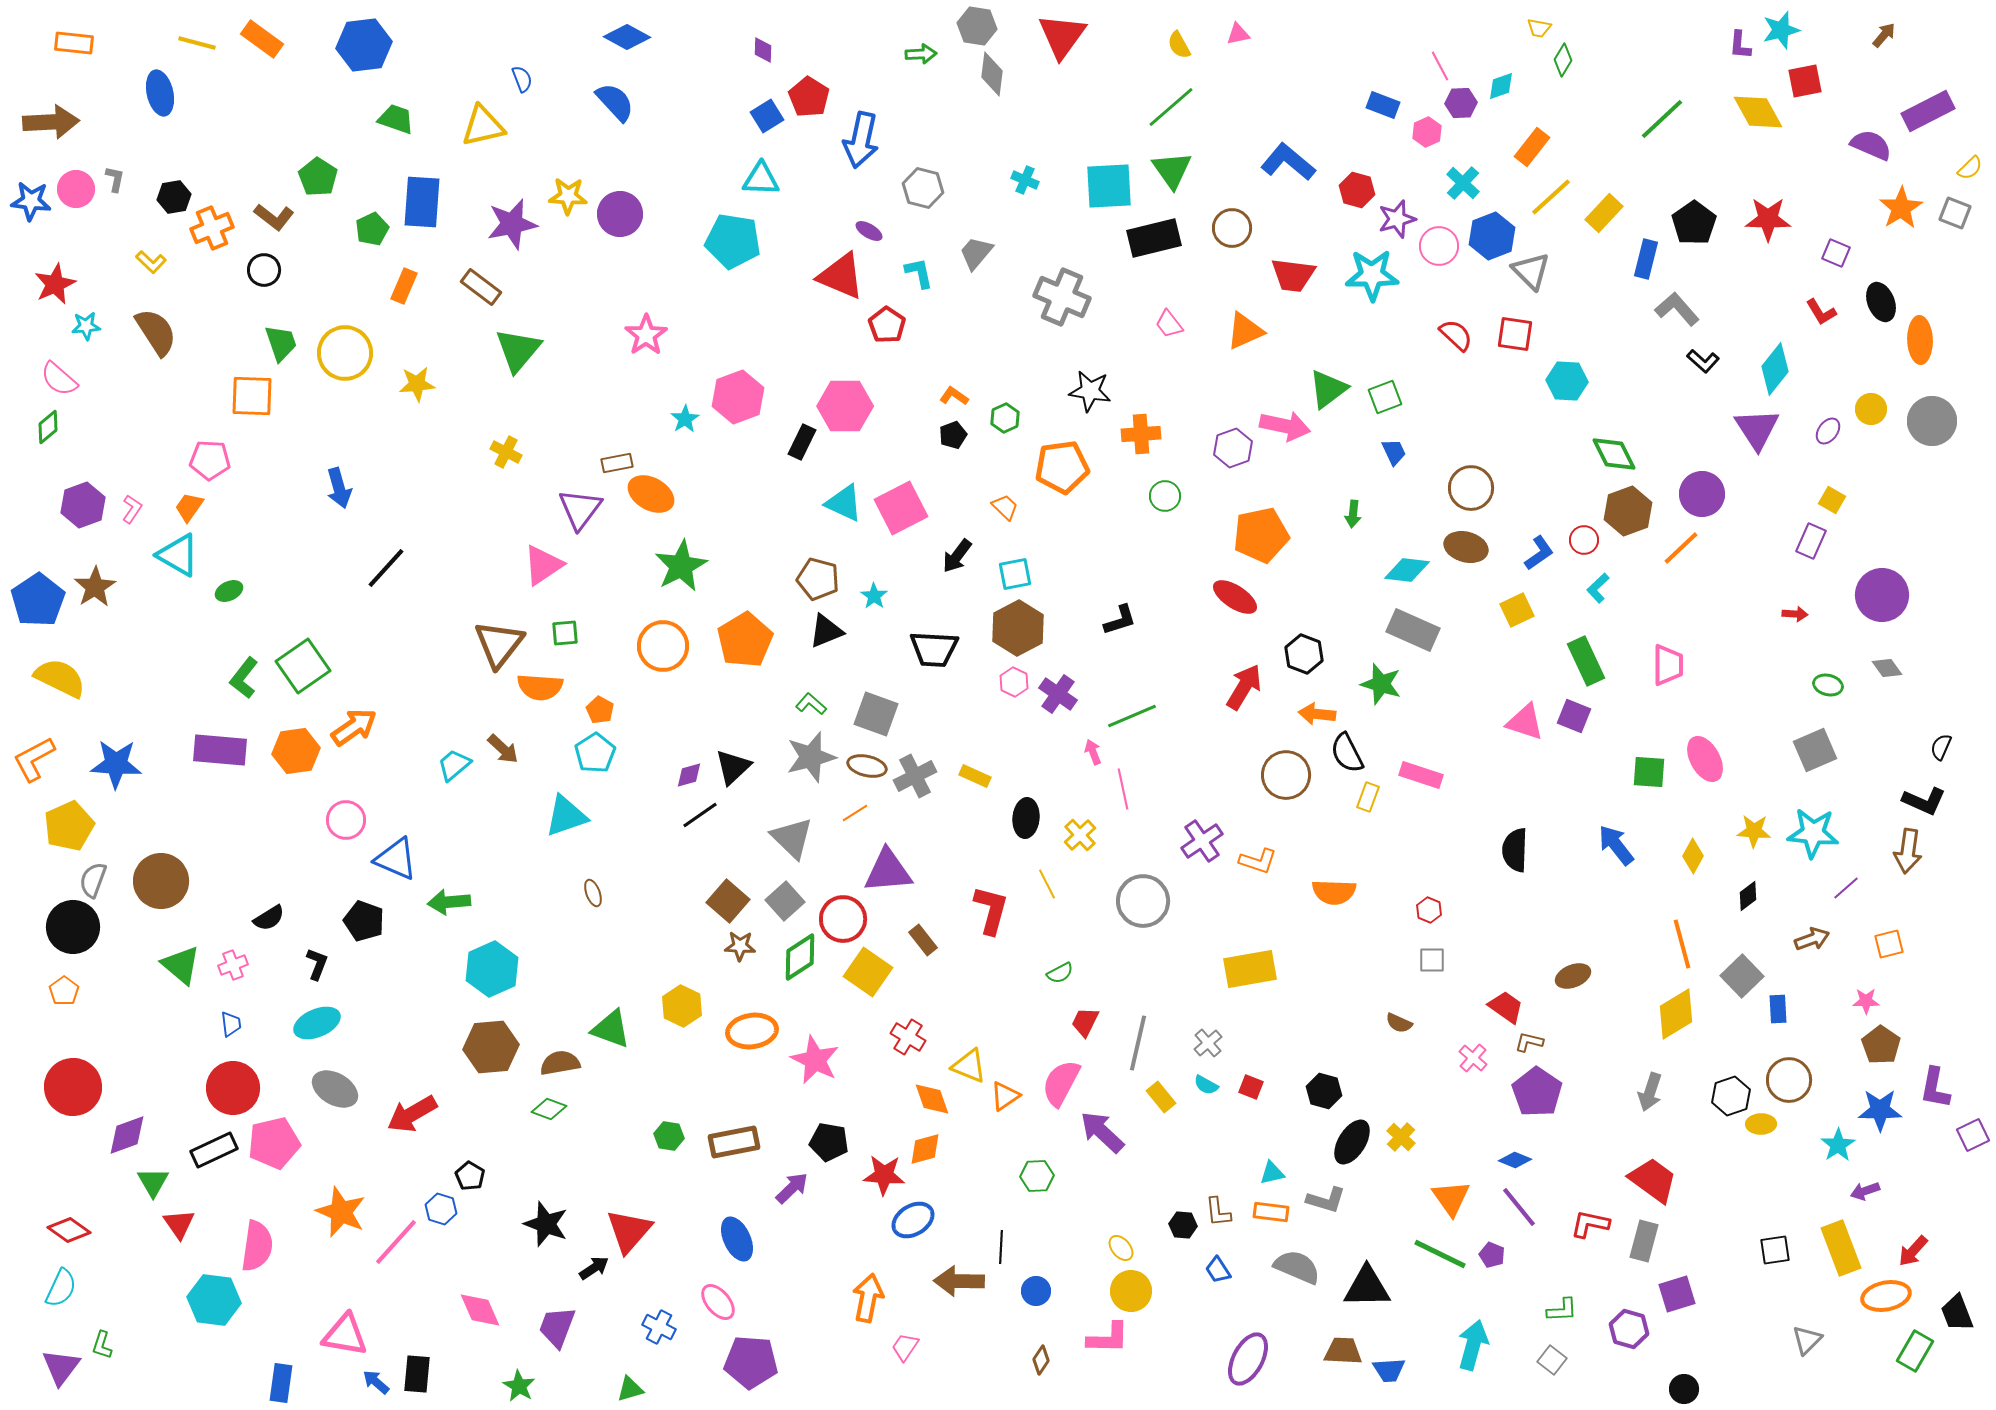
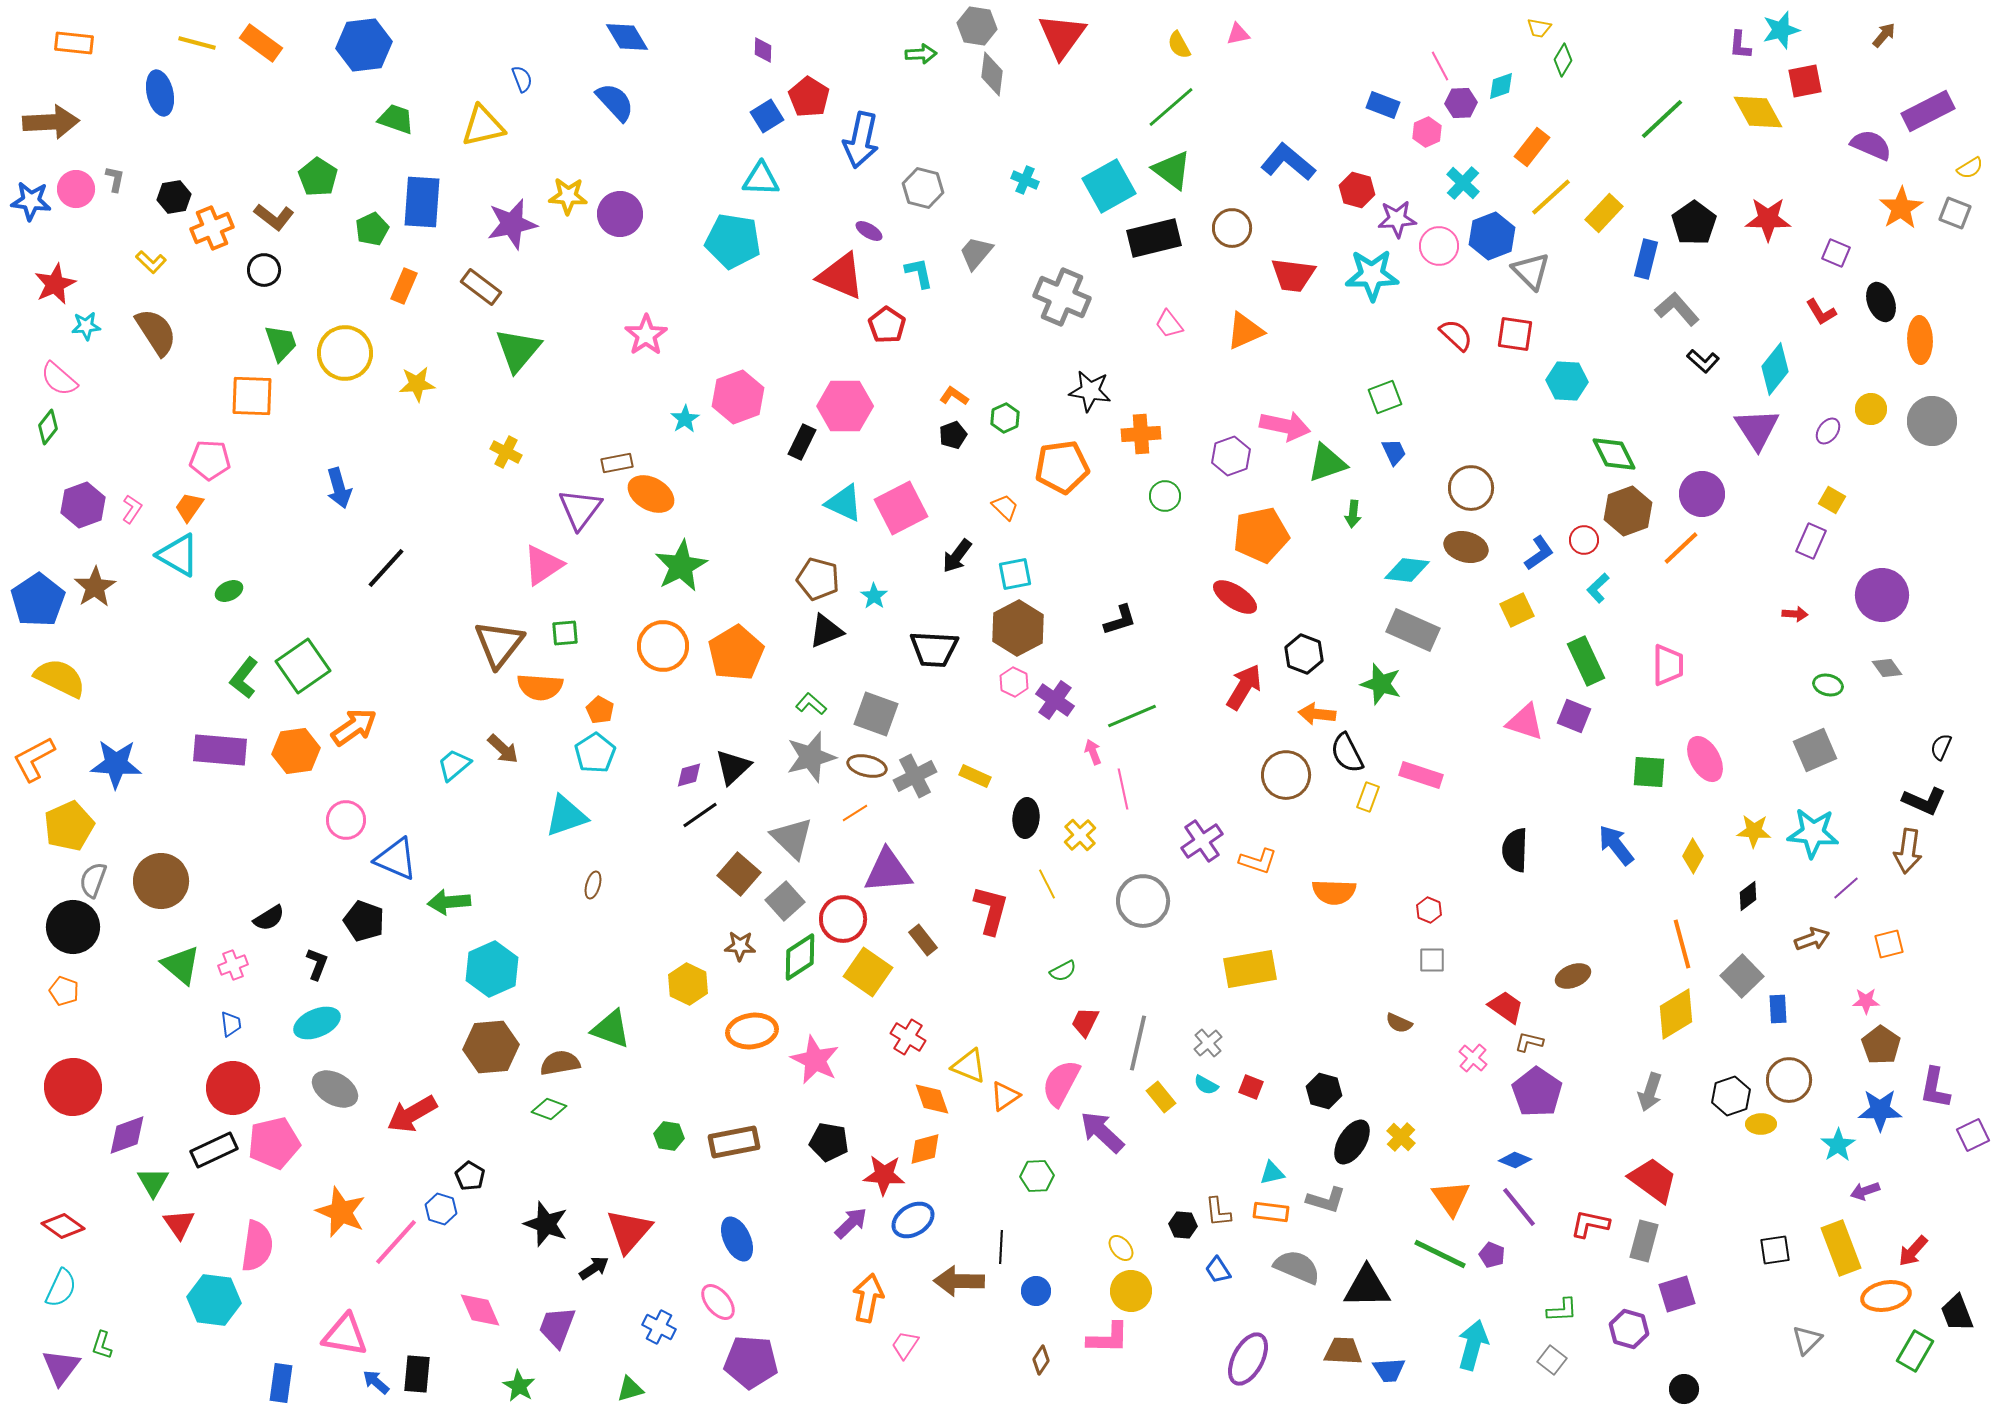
blue diamond at (627, 37): rotated 30 degrees clockwise
orange rectangle at (262, 39): moved 1 px left, 4 px down
yellow semicircle at (1970, 168): rotated 12 degrees clockwise
green triangle at (1172, 170): rotated 18 degrees counterclockwise
cyan square at (1109, 186): rotated 26 degrees counterclockwise
purple star at (1397, 219): rotated 12 degrees clockwise
green triangle at (1328, 389): moved 1 px left, 74 px down; rotated 18 degrees clockwise
green diamond at (48, 427): rotated 12 degrees counterclockwise
purple hexagon at (1233, 448): moved 2 px left, 8 px down
orange pentagon at (745, 640): moved 9 px left, 13 px down
purple cross at (1058, 694): moved 3 px left, 6 px down
brown ellipse at (593, 893): moved 8 px up; rotated 36 degrees clockwise
brown square at (728, 901): moved 11 px right, 27 px up
green semicircle at (1060, 973): moved 3 px right, 2 px up
orange pentagon at (64, 991): rotated 16 degrees counterclockwise
yellow hexagon at (682, 1006): moved 6 px right, 22 px up
purple arrow at (792, 1188): moved 59 px right, 35 px down
red diamond at (69, 1230): moved 6 px left, 4 px up
pink trapezoid at (905, 1347): moved 2 px up
